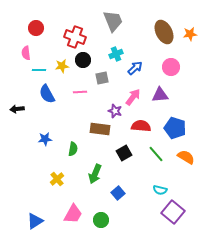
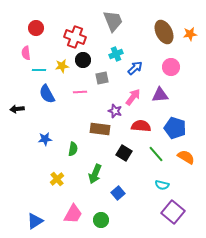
black square: rotated 28 degrees counterclockwise
cyan semicircle: moved 2 px right, 5 px up
